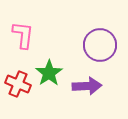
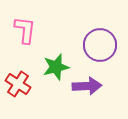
pink L-shape: moved 2 px right, 5 px up
green star: moved 7 px right, 6 px up; rotated 20 degrees clockwise
red cross: rotated 10 degrees clockwise
